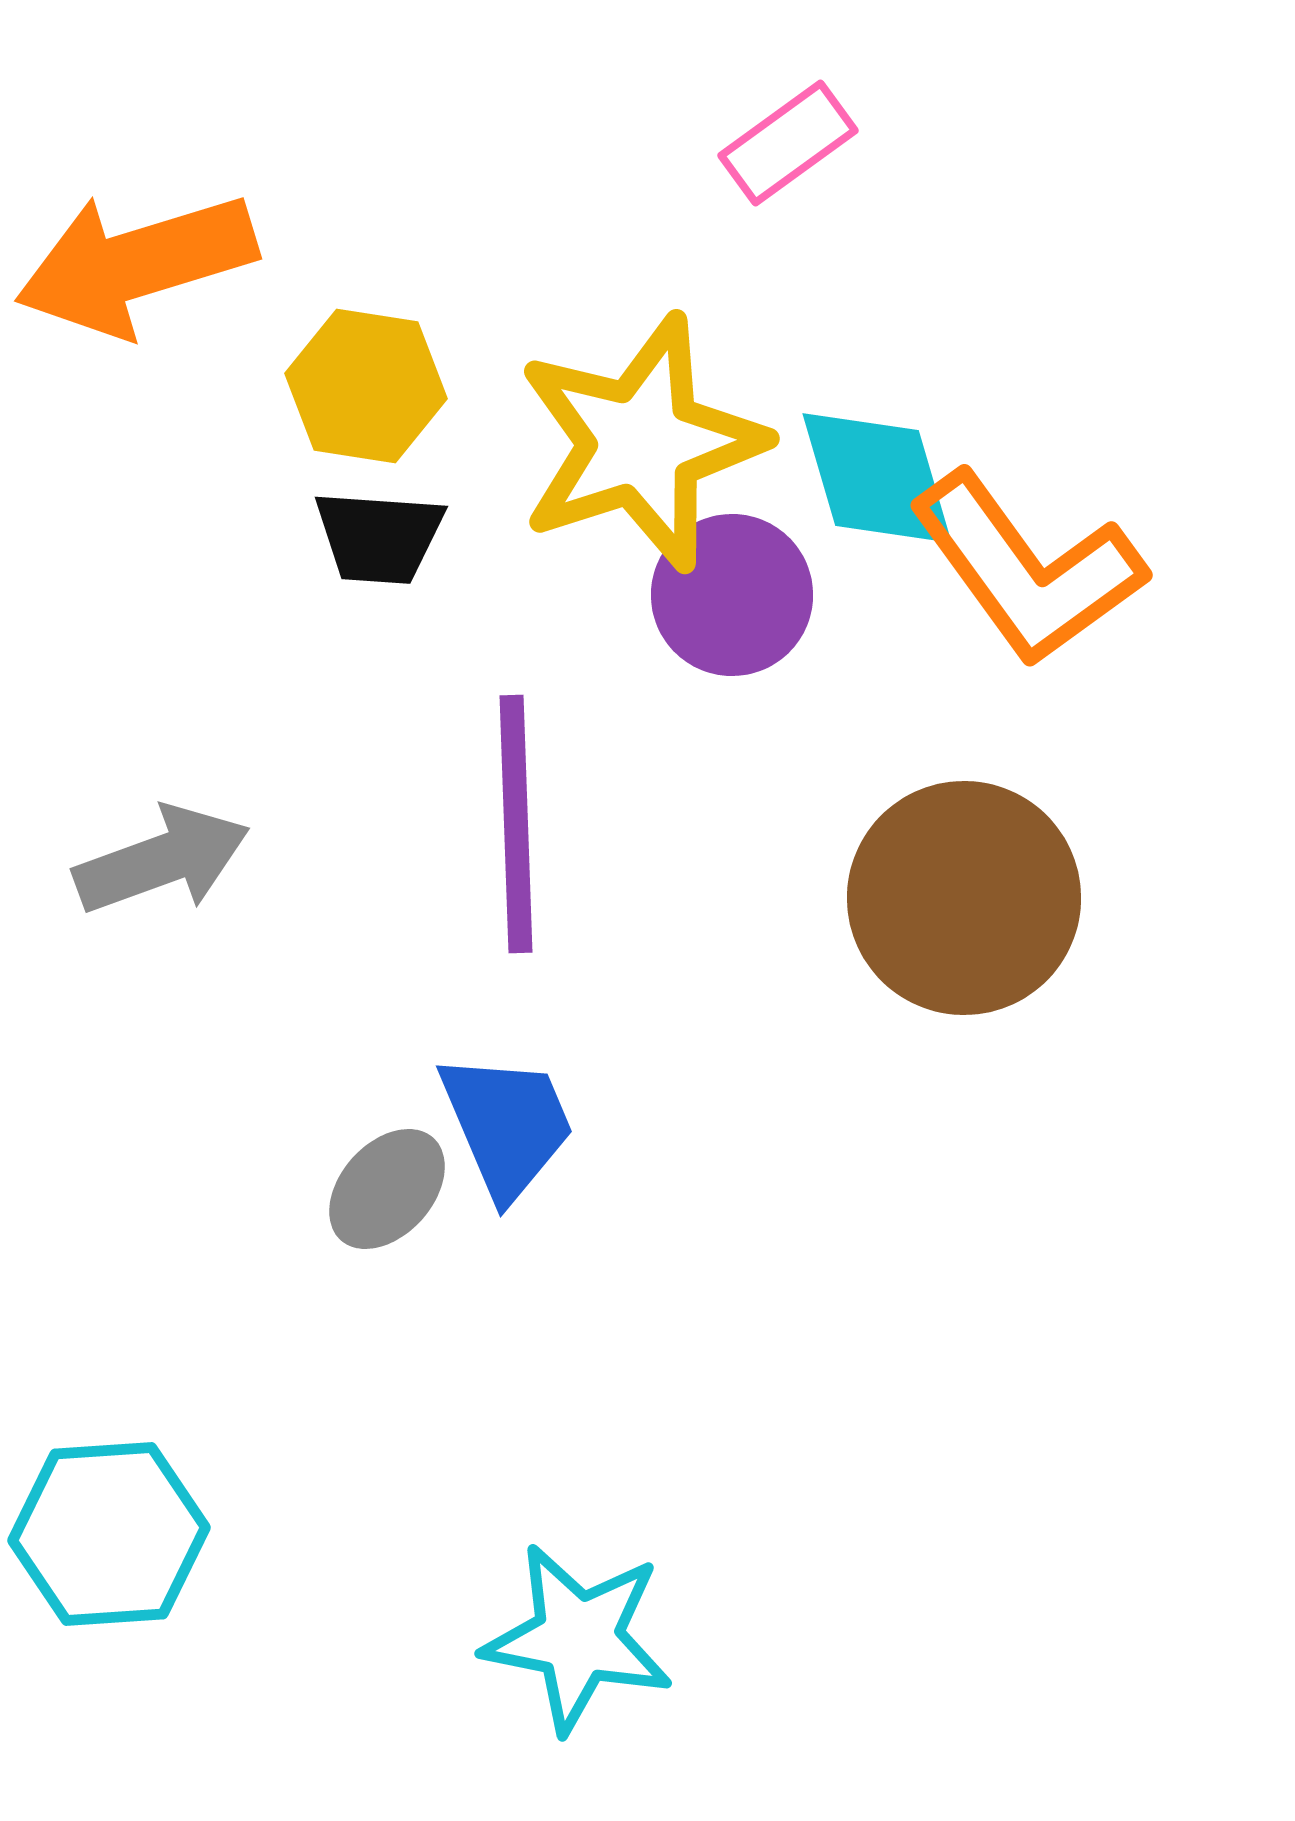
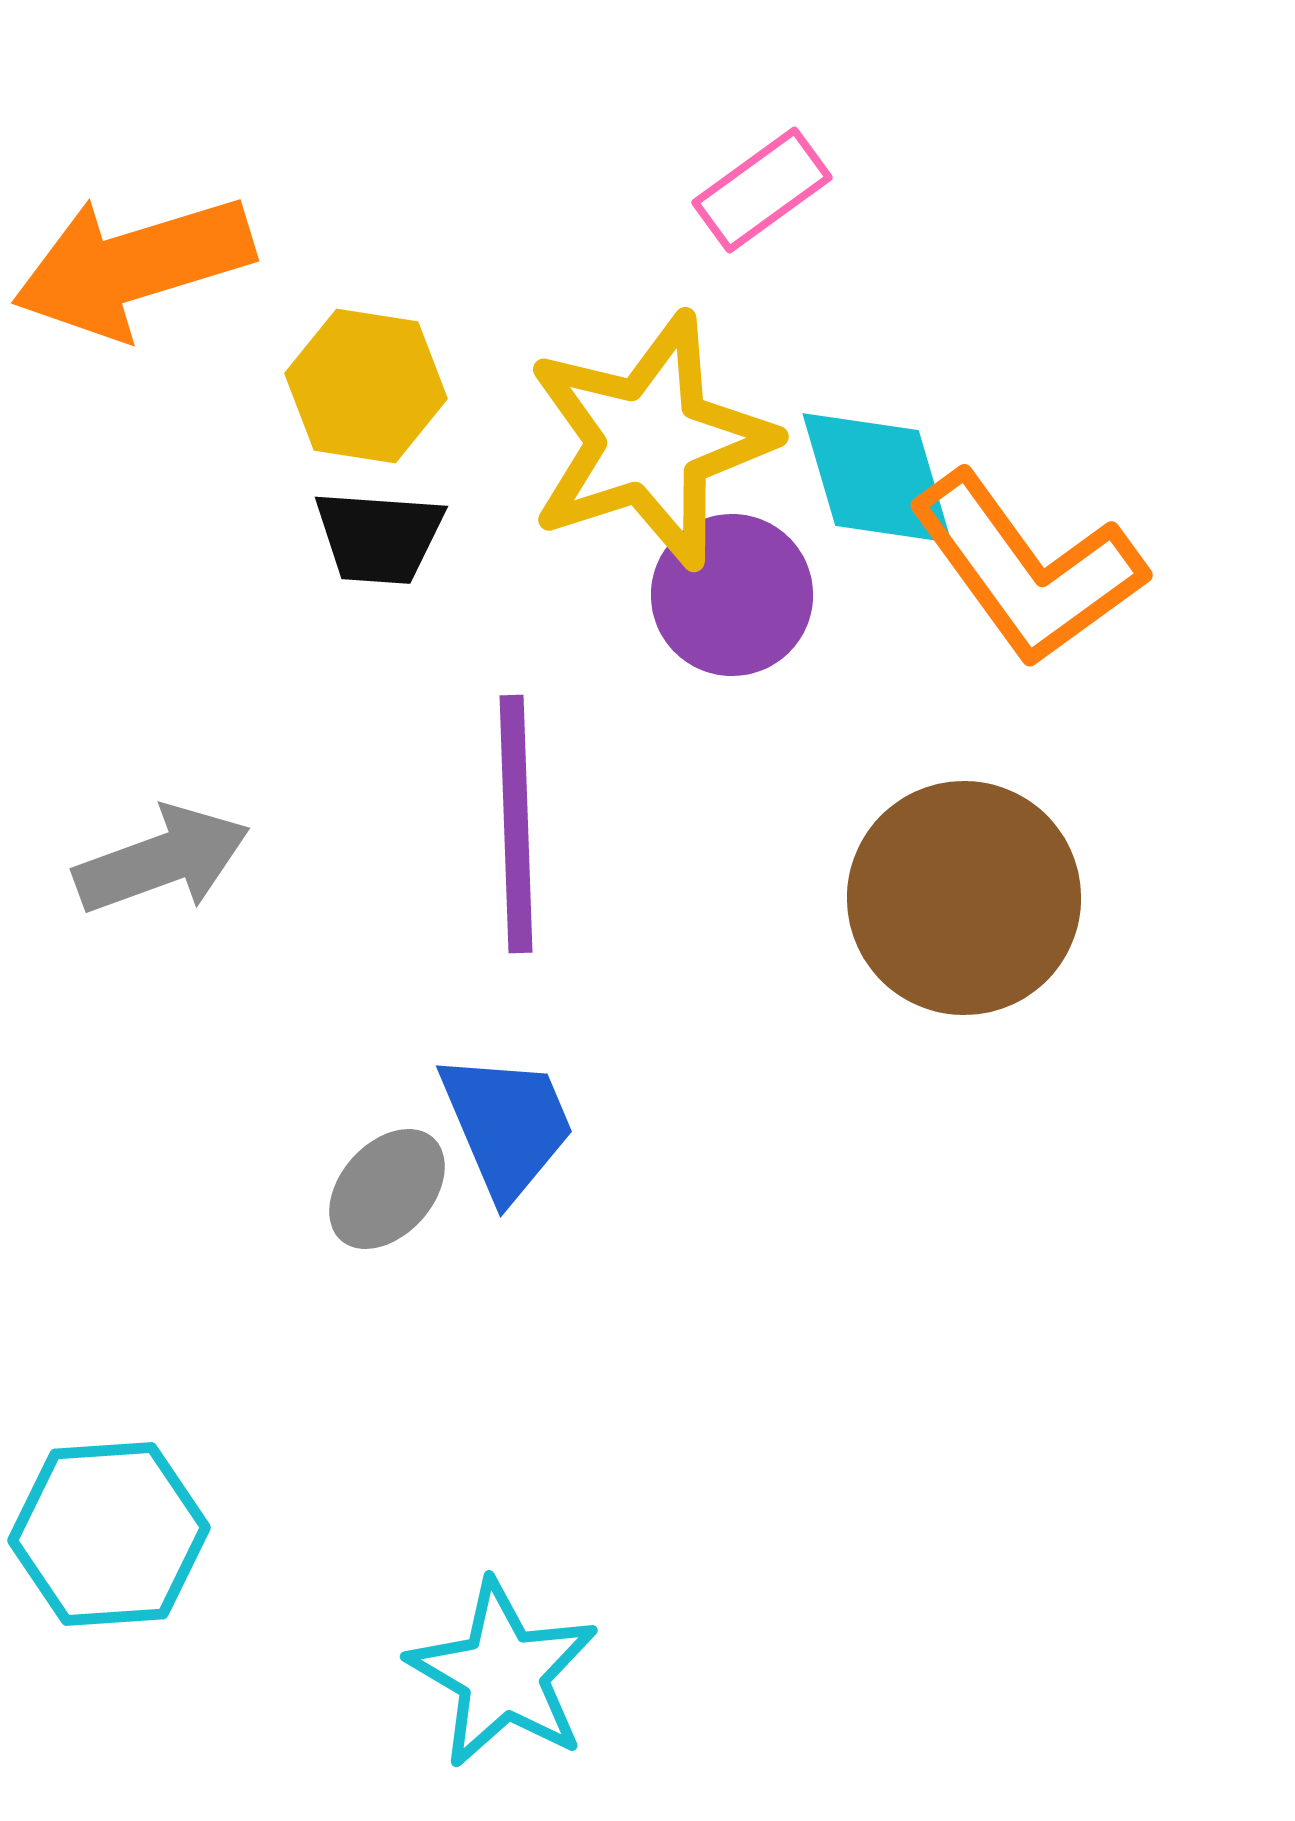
pink rectangle: moved 26 px left, 47 px down
orange arrow: moved 3 px left, 2 px down
yellow star: moved 9 px right, 2 px up
cyan star: moved 75 px left, 36 px down; rotated 19 degrees clockwise
